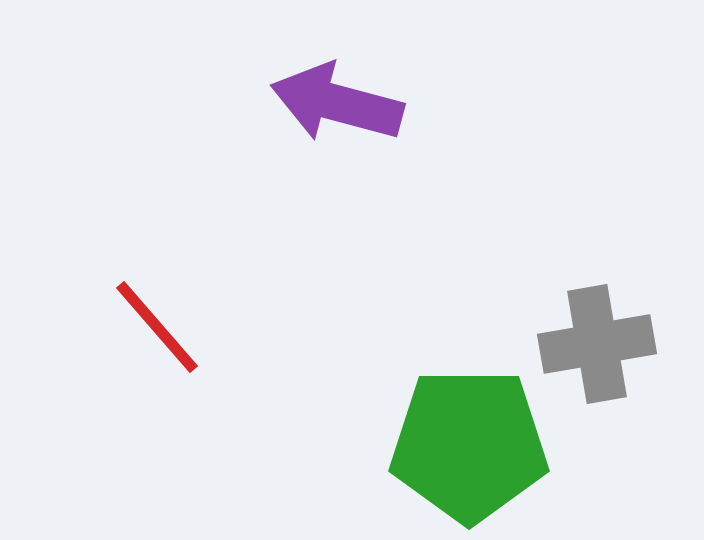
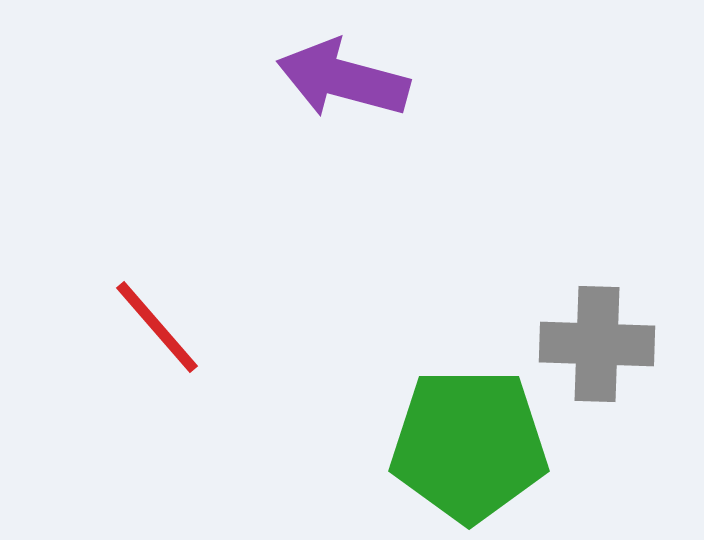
purple arrow: moved 6 px right, 24 px up
gray cross: rotated 12 degrees clockwise
